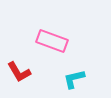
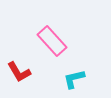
pink rectangle: rotated 28 degrees clockwise
